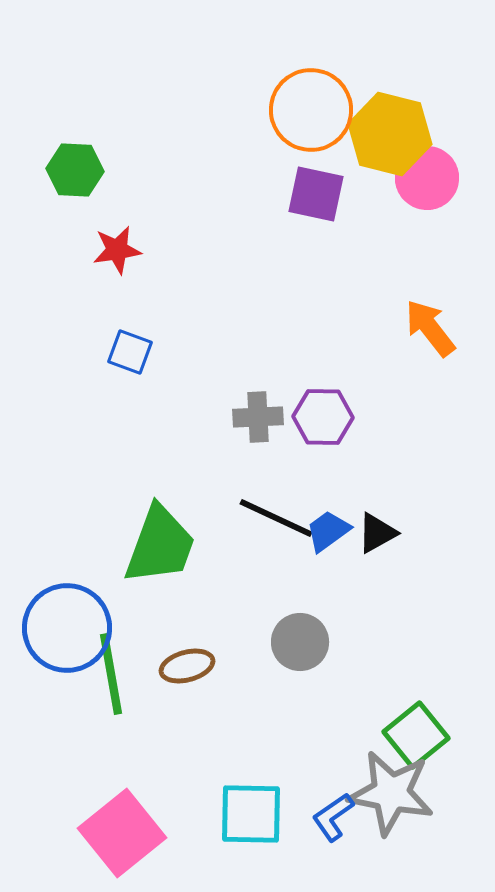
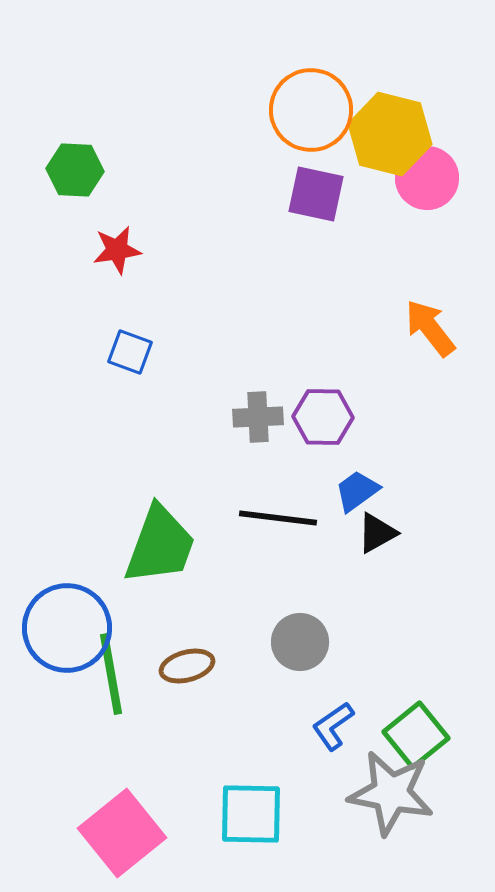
black line: moved 2 px right; rotated 18 degrees counterclockwise
blue trapezoid: moved 29 px right, 40 px up
blue L-shape: moved 91 px up
